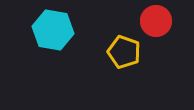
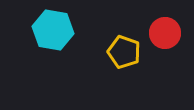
red circle: moved 9 px right, 12 px down
